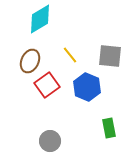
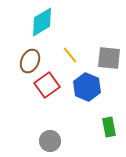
cyan diamond: moved 2 px right, 3 px down
gray square: moved 1 px left, 2 px down
green rectangle: moved 1 px up
